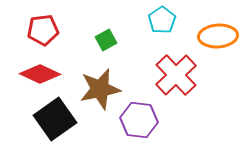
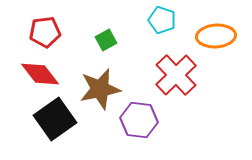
cyan pentagon: rotated 20 degrees counterclockwise
red pentagon: moved 2 px right, 2 px down
orange ellipse: moved 2 px left
red diamond: rotated 27 degrees clockwise
